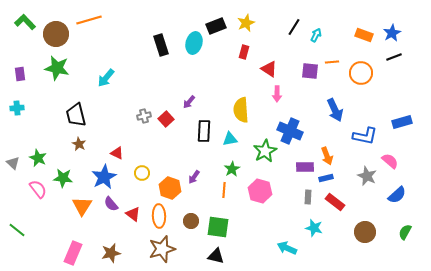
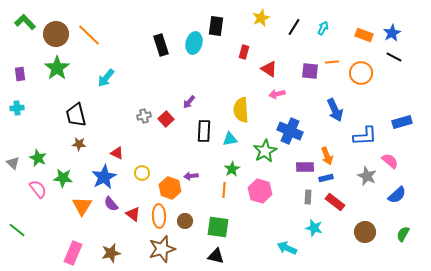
orange line at (89, 20): moved 15 px down; rotated 60 degrees clockwise
yellow star at (246, 23): moved 15 px right, 5 px up
black rectangle at (216, 26): rotated 60 degrees counterclockwise
cyan arrow at (316, 35): moved 7 px right, 7 px up
black line at (394, 57): rotated 49 degrees clockwise
green star at (57, 68): rotated 25 degrees clockwise
pink arrow at (277, 94): rotated 77 degrees clockwise
blue L-shape at (365, 136): rotated 15 degrees counterclockwise
brown star at (79, 144): rotated 24 degrees counterclockwise
purple arrow at (194, 177): moved 3 px left, 1 px up; rotated 48 degrees clockwise
brown circle at (191, 221): moved 6 px left
green semicircle at (405, 232): moved 2 px left, 2 px down
